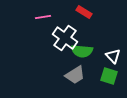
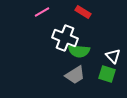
red rectangle: moved 1 px left
pink line: moved 1 px left, 5 px up; rotated 21 degrees counterclockwise
white cross: rotated 15 degrees counterclockwise
green semicircle: moved 3 px left
green square: moved 2 px left, 2 px up
